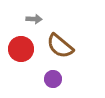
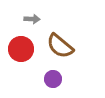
gray arrow: moved 2 px left
